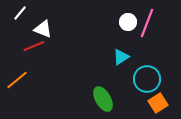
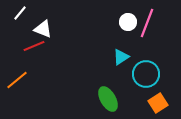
cyan circle: moved 1 px left, 5 px up
green ellipse: moved 5 px right
